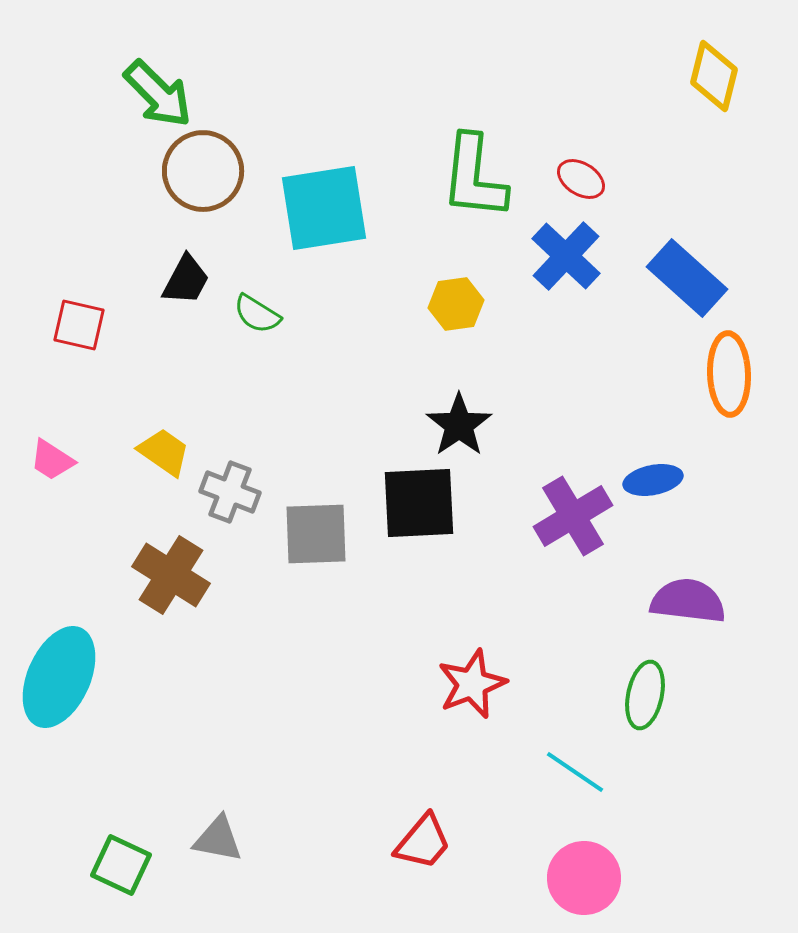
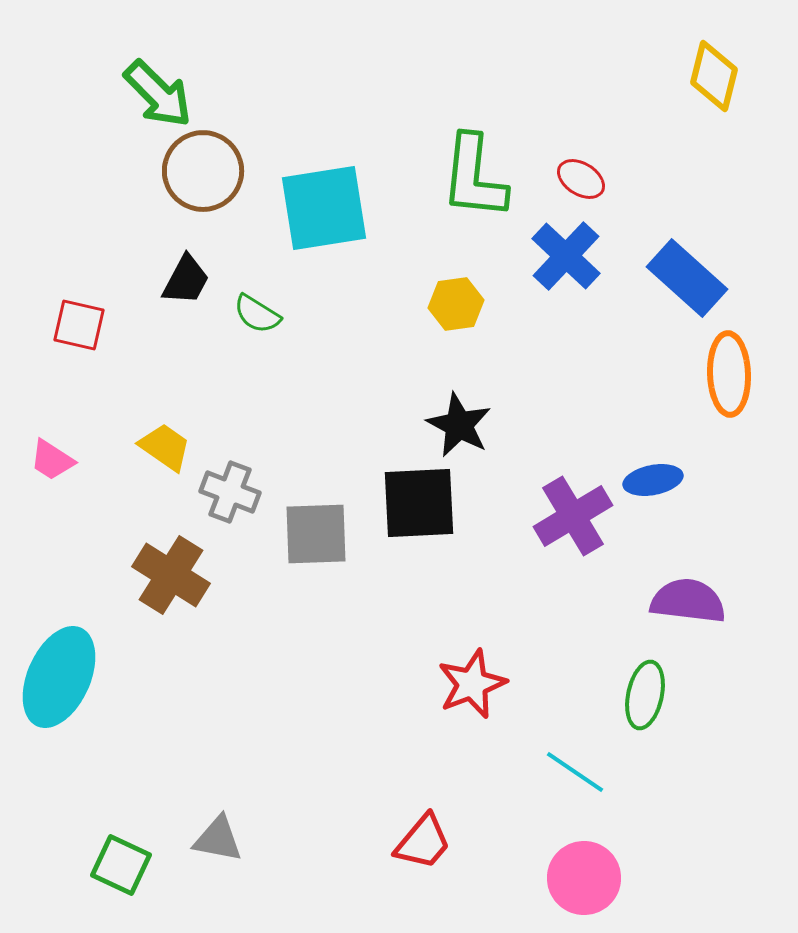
black star: rotated 10 degrees counterclockwise
yellow trapezoid: moved 1 px right, 5 px up
